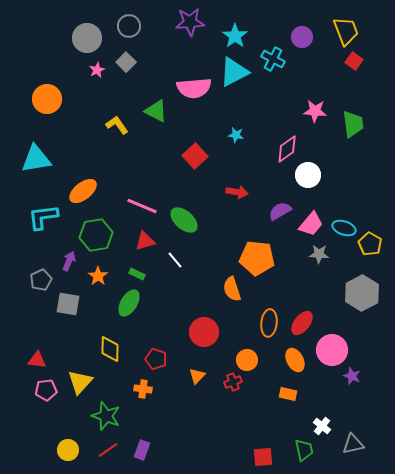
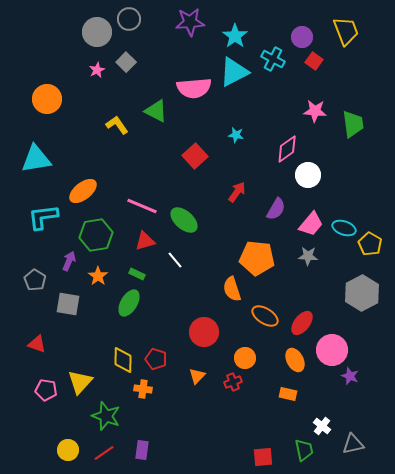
gray circle at (129, 26): moved 7 px up
gray circle at (87, 38): moved 10 px right, 6 px up
red square at (354, 61): moved 40 px left
red arrow at (237, 192): rotated 65 degrees counterclockwise
purple semicircle at (280, 211): moved 4 px left, 2 px up; rotated 150 degrees clockwise
gray star at (319, 254): moved 11 px left, 2 px down
gray pentagon at (41, 280): moved 6 px left; rotated 15 degrees counterclockwise
orange ellipse at (269, 323): moved 4 px left, 7 px up; rotated 64 degrees counterclockwise
yellow diamond at (110, 349): moved 13 px right, 11 px down
red triangle at (37, 360): moved 16 px up; rotated 12 degrees clockwise
orange circle at (247, 360): moved 2 px left, 2 px up
purple star at (352, 376): moved 2 px left
pink pentagon at (46, 390): rotated 15 degrees clockwise
red line at (108, 450): moved 4 px left, 3 px down
purple rectangle at (142, 450): rotated 12 degrees counterclockwise
